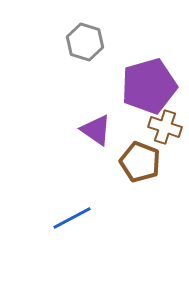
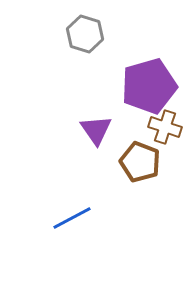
gray hexagon: moved 8 px up
purple triangle: rotated 20 degrees clockwise
